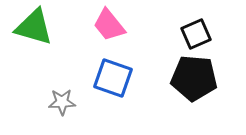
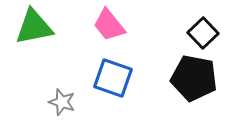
green triangle: rotated 27 degrees counterclockwise
black square: moved 7 px right, 1 px up; rotated 20 degrees counterclockwise
black pentagon: rotated 6 degrees clockwise
gray star: rotated 20 degrees clockwise
